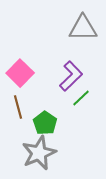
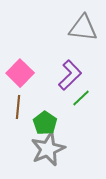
gray triangle: rotated 8 degrees clockwise
purple L-shape: moved 1 px left, 1 px up
brown line: rotated 20 degrees clockwise
gray star: moved 9 px right, 4 px up
